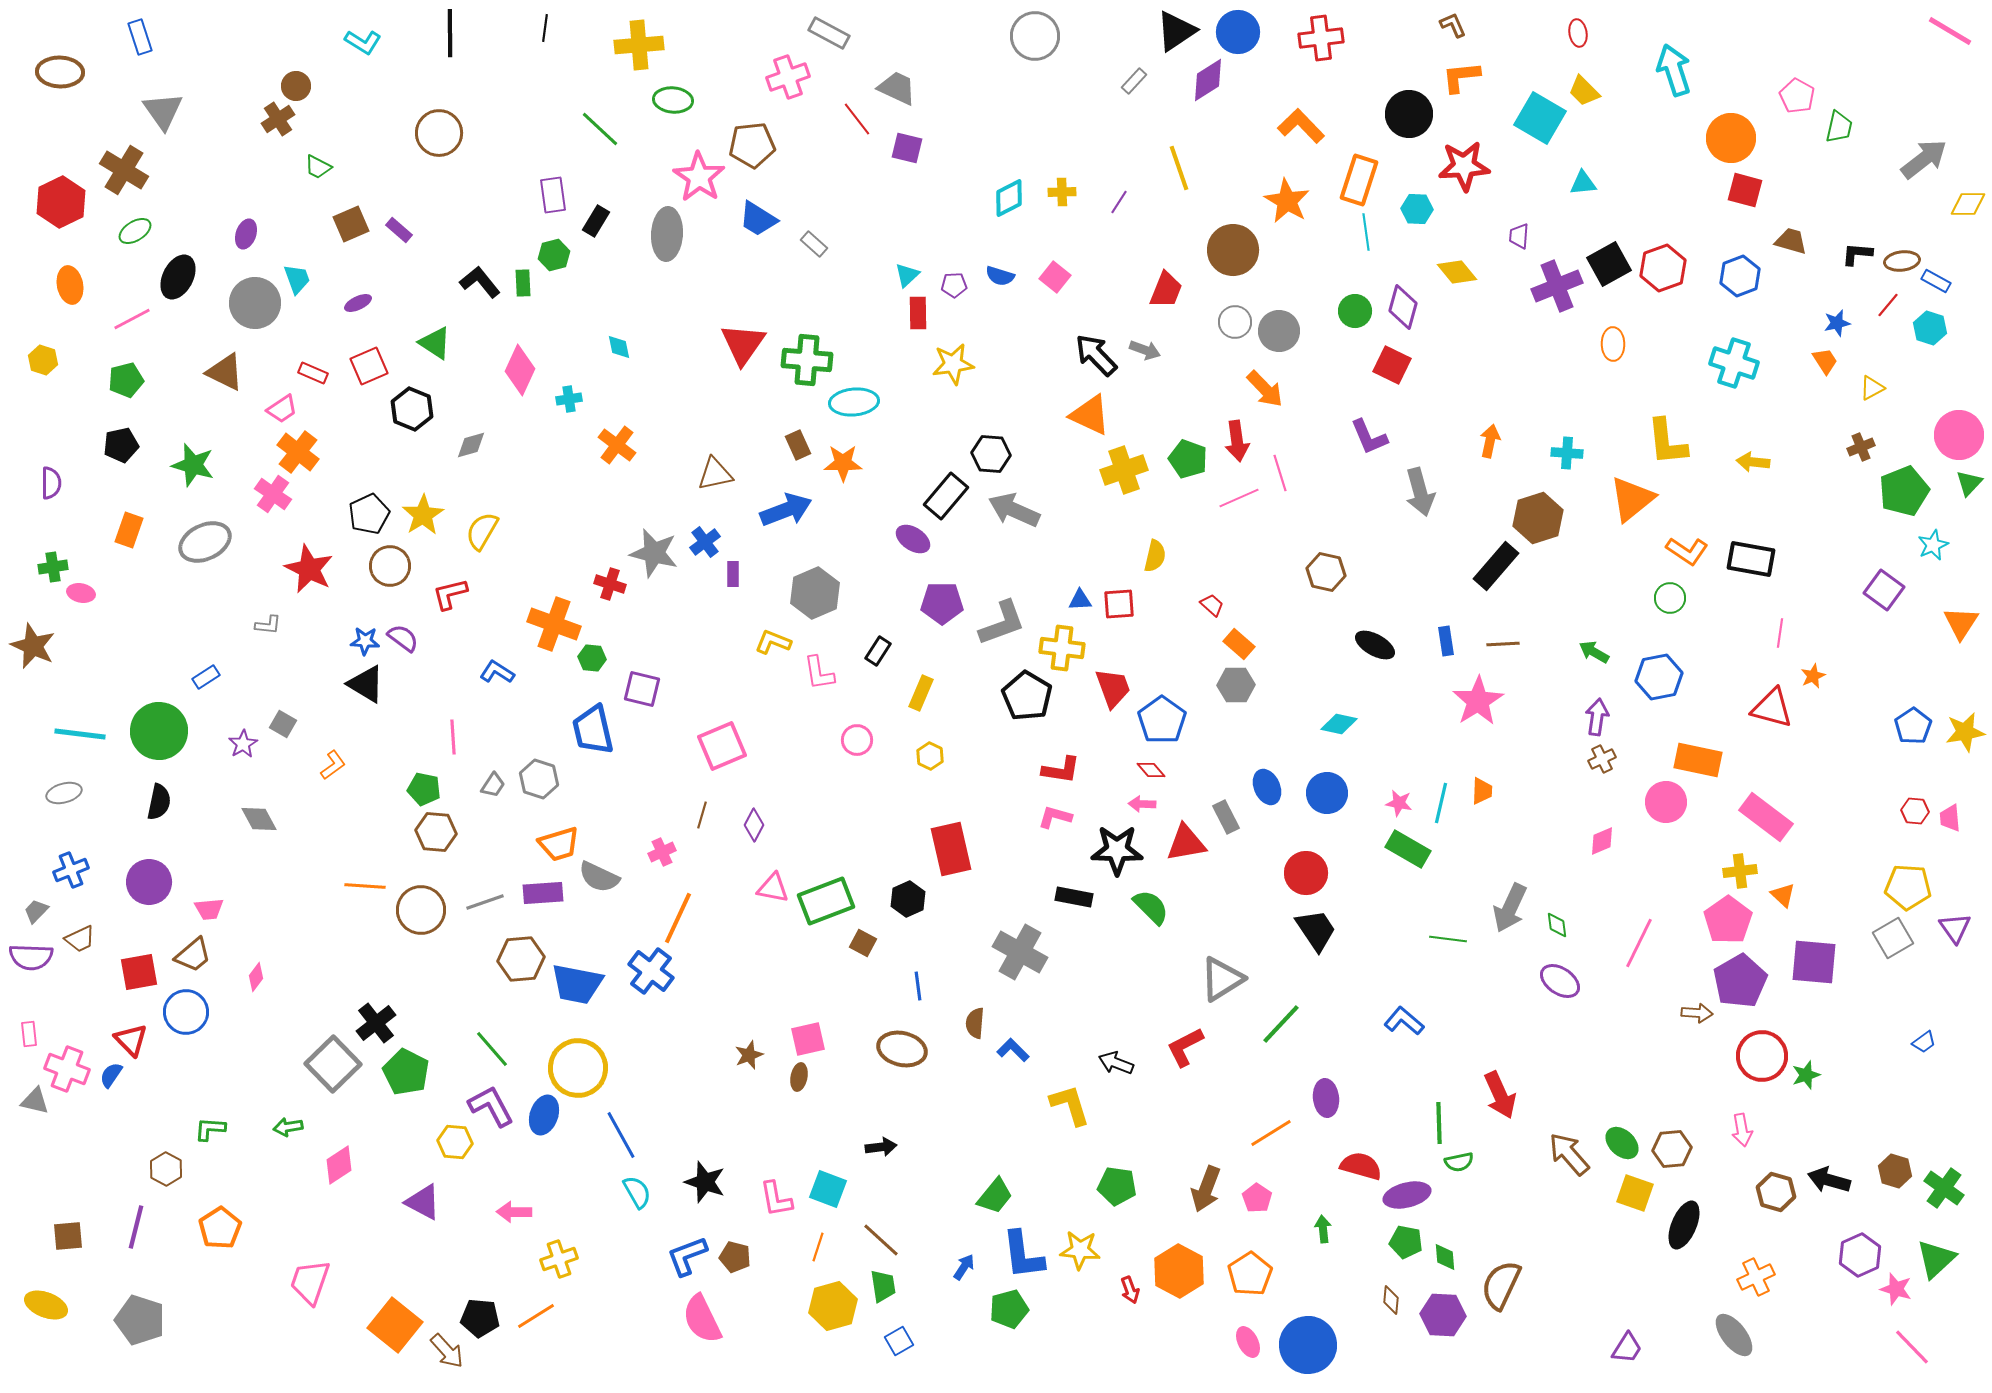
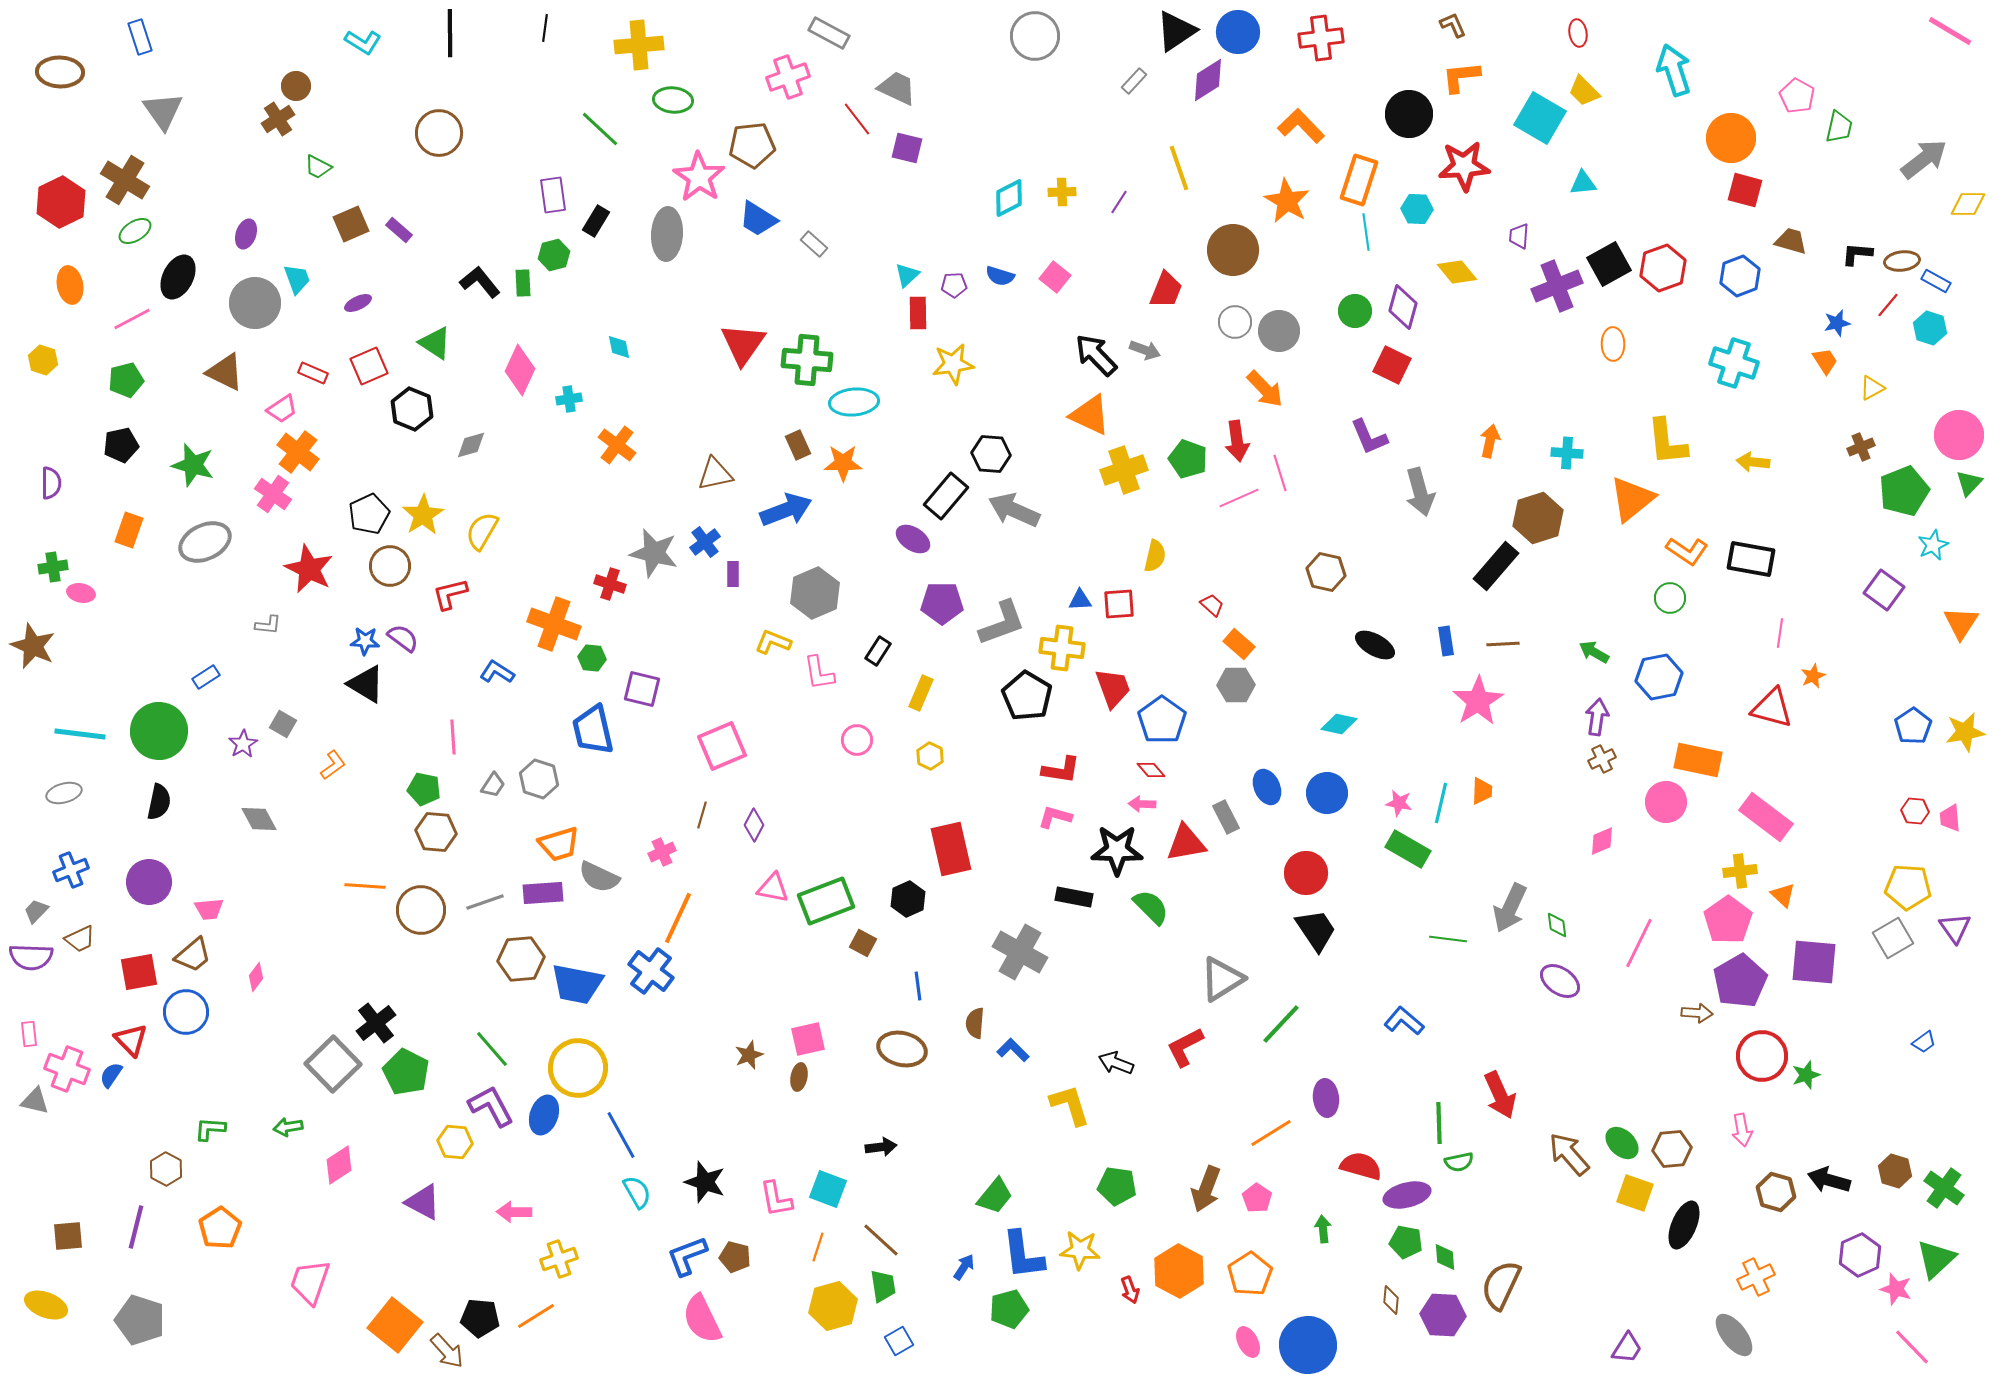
brown cross at (124, 170): moved 1 px right, 10 px down
